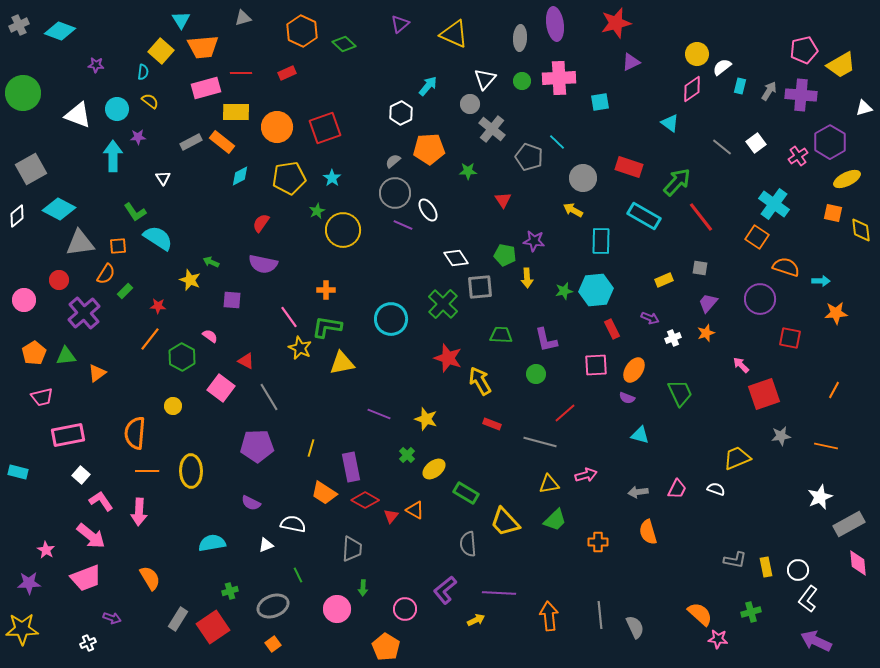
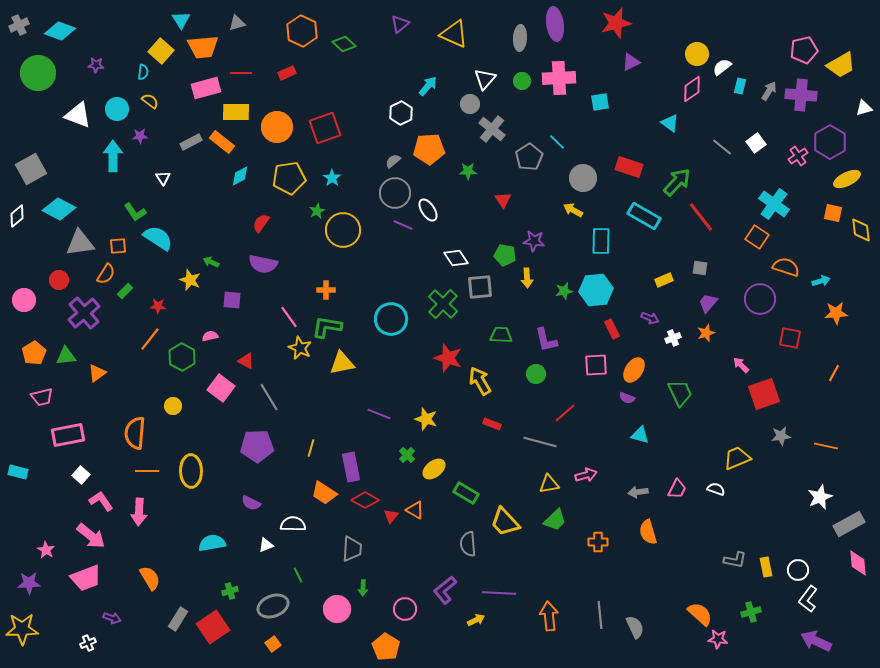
gray triangle at (243, 18): moved 6 px left, 5 px down
green circle at (23, 93): moved 15 px right, 20 px up
purple star at (138, 137): moved 2 px right, 1 px up
gray pentagon at (529, 157): rotated 20 degrees clockwise
cyan arrow at (821, 281): rotated 18 degrees counterclockwise
pink semicircle at (210, 336): rotated 49 degrees counterclockwise
orange line at (834, 390): moved 17 px up
white semicircle at (293, 524): rotated 10 degrees counterclockwise
